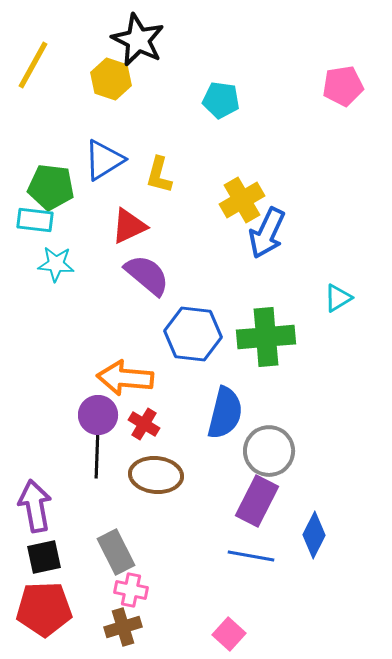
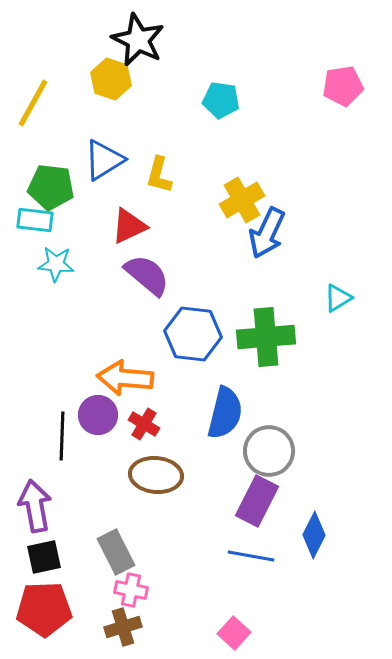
yellow line: moved 38 px down
black line: moved 35 px left, 18 px up
pink square: moved 5 px right, 1 px up
